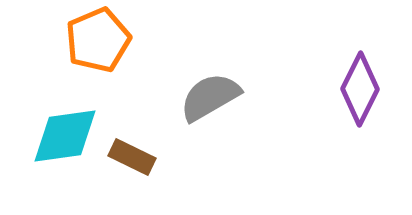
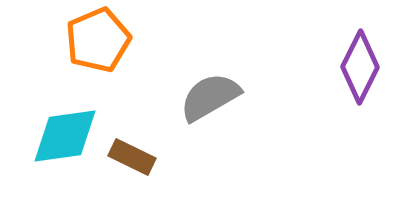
purple diamond: moved 22 px up
